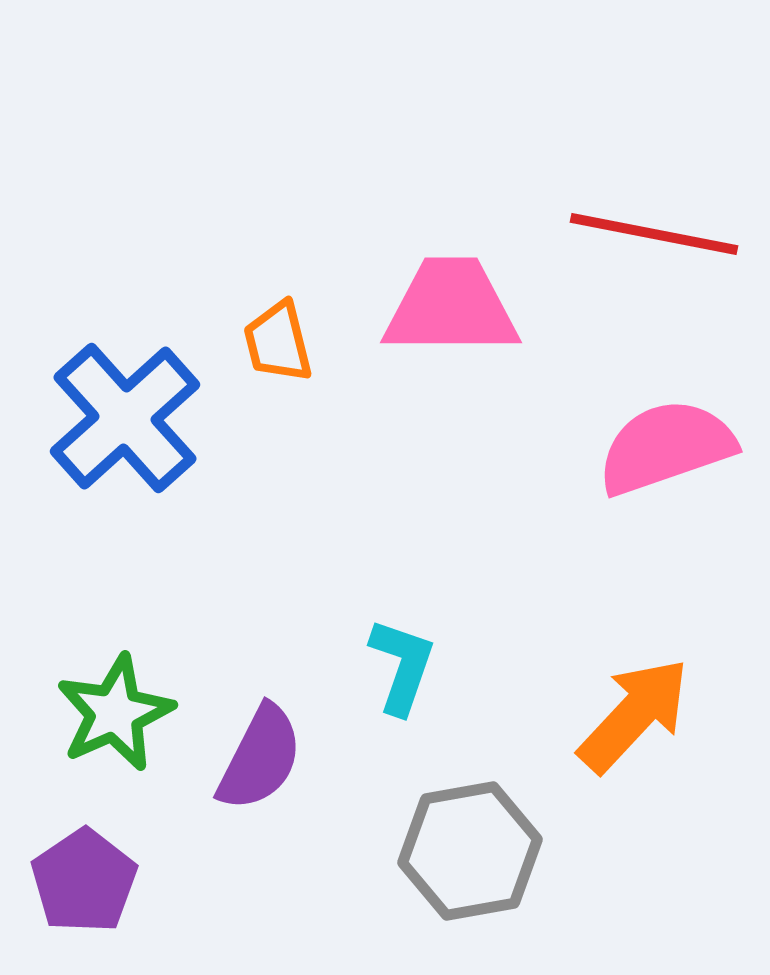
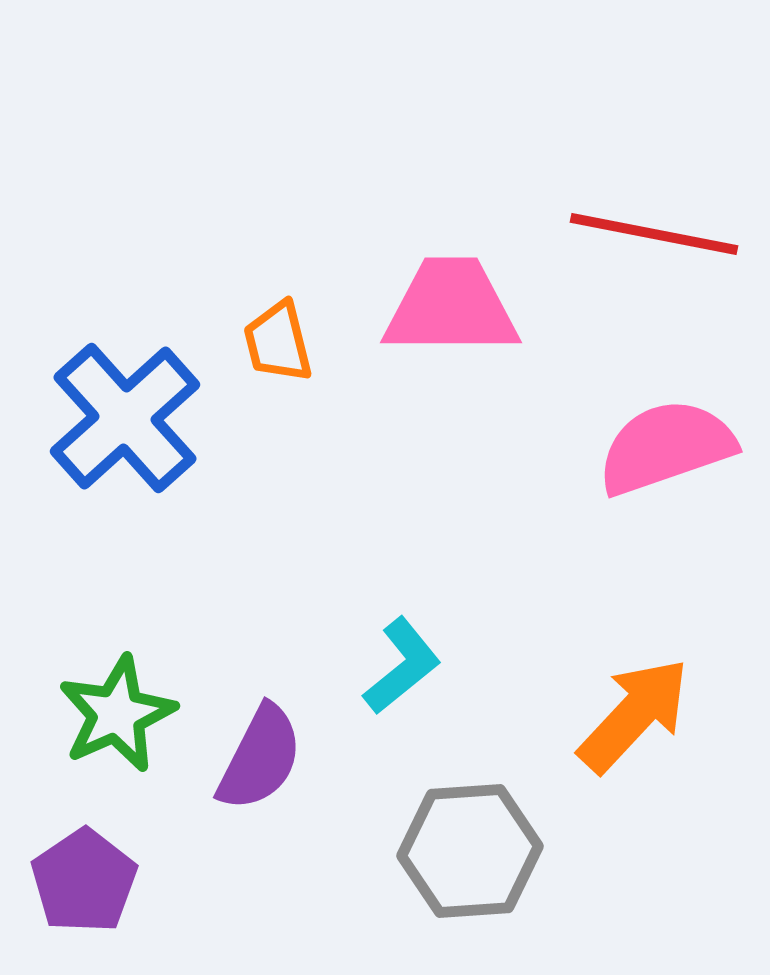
cyan L-shape: rotated 32 degrees clockwise
green star: moved 2 px right, 1 px down
gray hexagon: rotated 6 degrees clockwise
